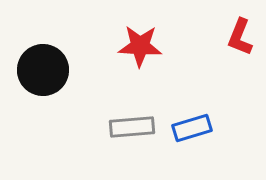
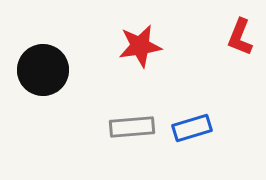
red star: rotated 12 degrees counterclockwise
